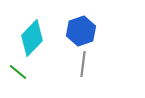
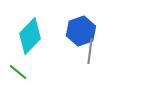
cyan diamond: moved 2 px left, 2 px up
gray line: moved 7 px right, 13 px up
